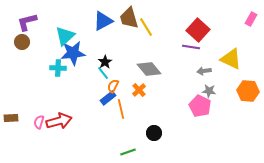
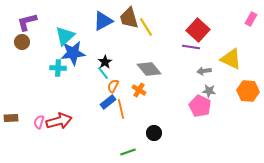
orange cross: rotated 16 degrees counterclockwise
blue rectangle: moved 4 px down
